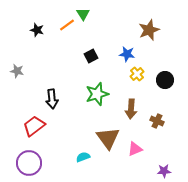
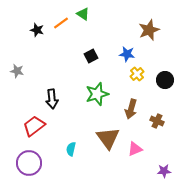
green triangle: rotated 24 degrees counterclockwise
orange line: moved 6 px left, 2 px up
brown arrow: rotated 12 degrees clockwise
cyan semicircle: moved 12 px left, 8 px up; rotated 56 degrees counterclockwise
